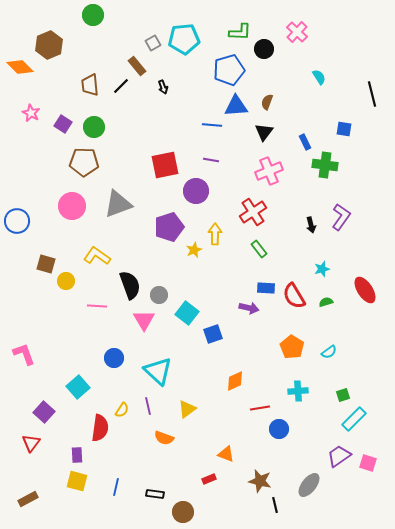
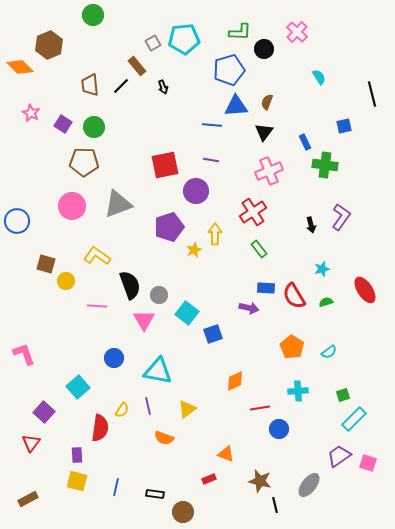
blue square at (344, 129): moved 3 px up; rotated 21 degrees counterclockwise
cyan triangle at (158, 371): rotated 32 degrees counterclockwise
